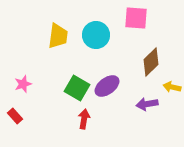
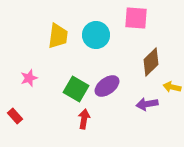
pink star: moved 6 px right, 6 px up
green square: moved 1 px left, 1 px down
